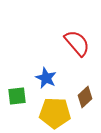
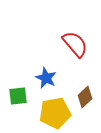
red semicircle: moved 2 px left, 1 px down
green square: moved 1 px right
yellow pentagon: rotated 12 degrees counterclockwise
